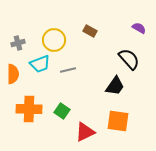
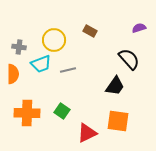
purple semicircle: rotated 48 degrees counterclockwise
gray cross: moved 1 px right, 4 px down; rotated 24 degrees clockwise
cyan trapezoid: moved 1 px right
orange cross: moved 2 px left, 4 px down
red triangle: moved 2 px right, 1 px down
